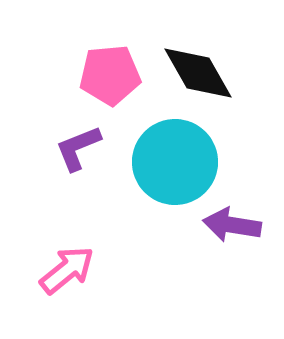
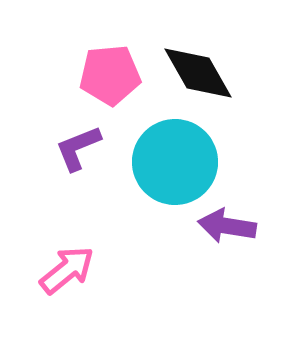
purple arrow: moved 5 px left, 1 px down
